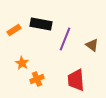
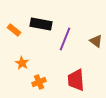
orange rectangle: rotated 72 degrees clockwise
brown triangle: moved 4 px right, 4 px up
orange cross: moved 2 px right, 3 px down
